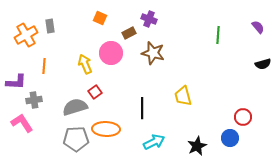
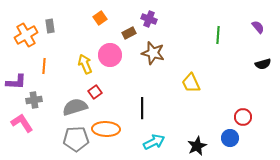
orange square: rotated 32 degrees clockwise
pink circle: moved 1 px left, 2 px down
yellow trapezoid: moved 8 px right, 13 px up; rotated 10 degrees counterclockwise
